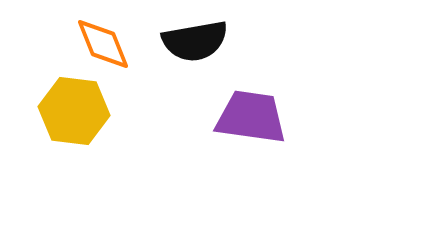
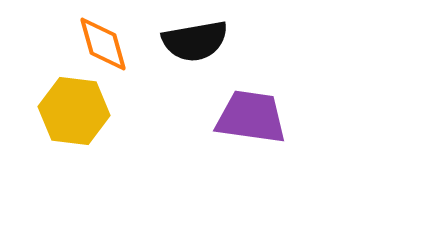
orange diamond: rotated 6 degrees clockwise
